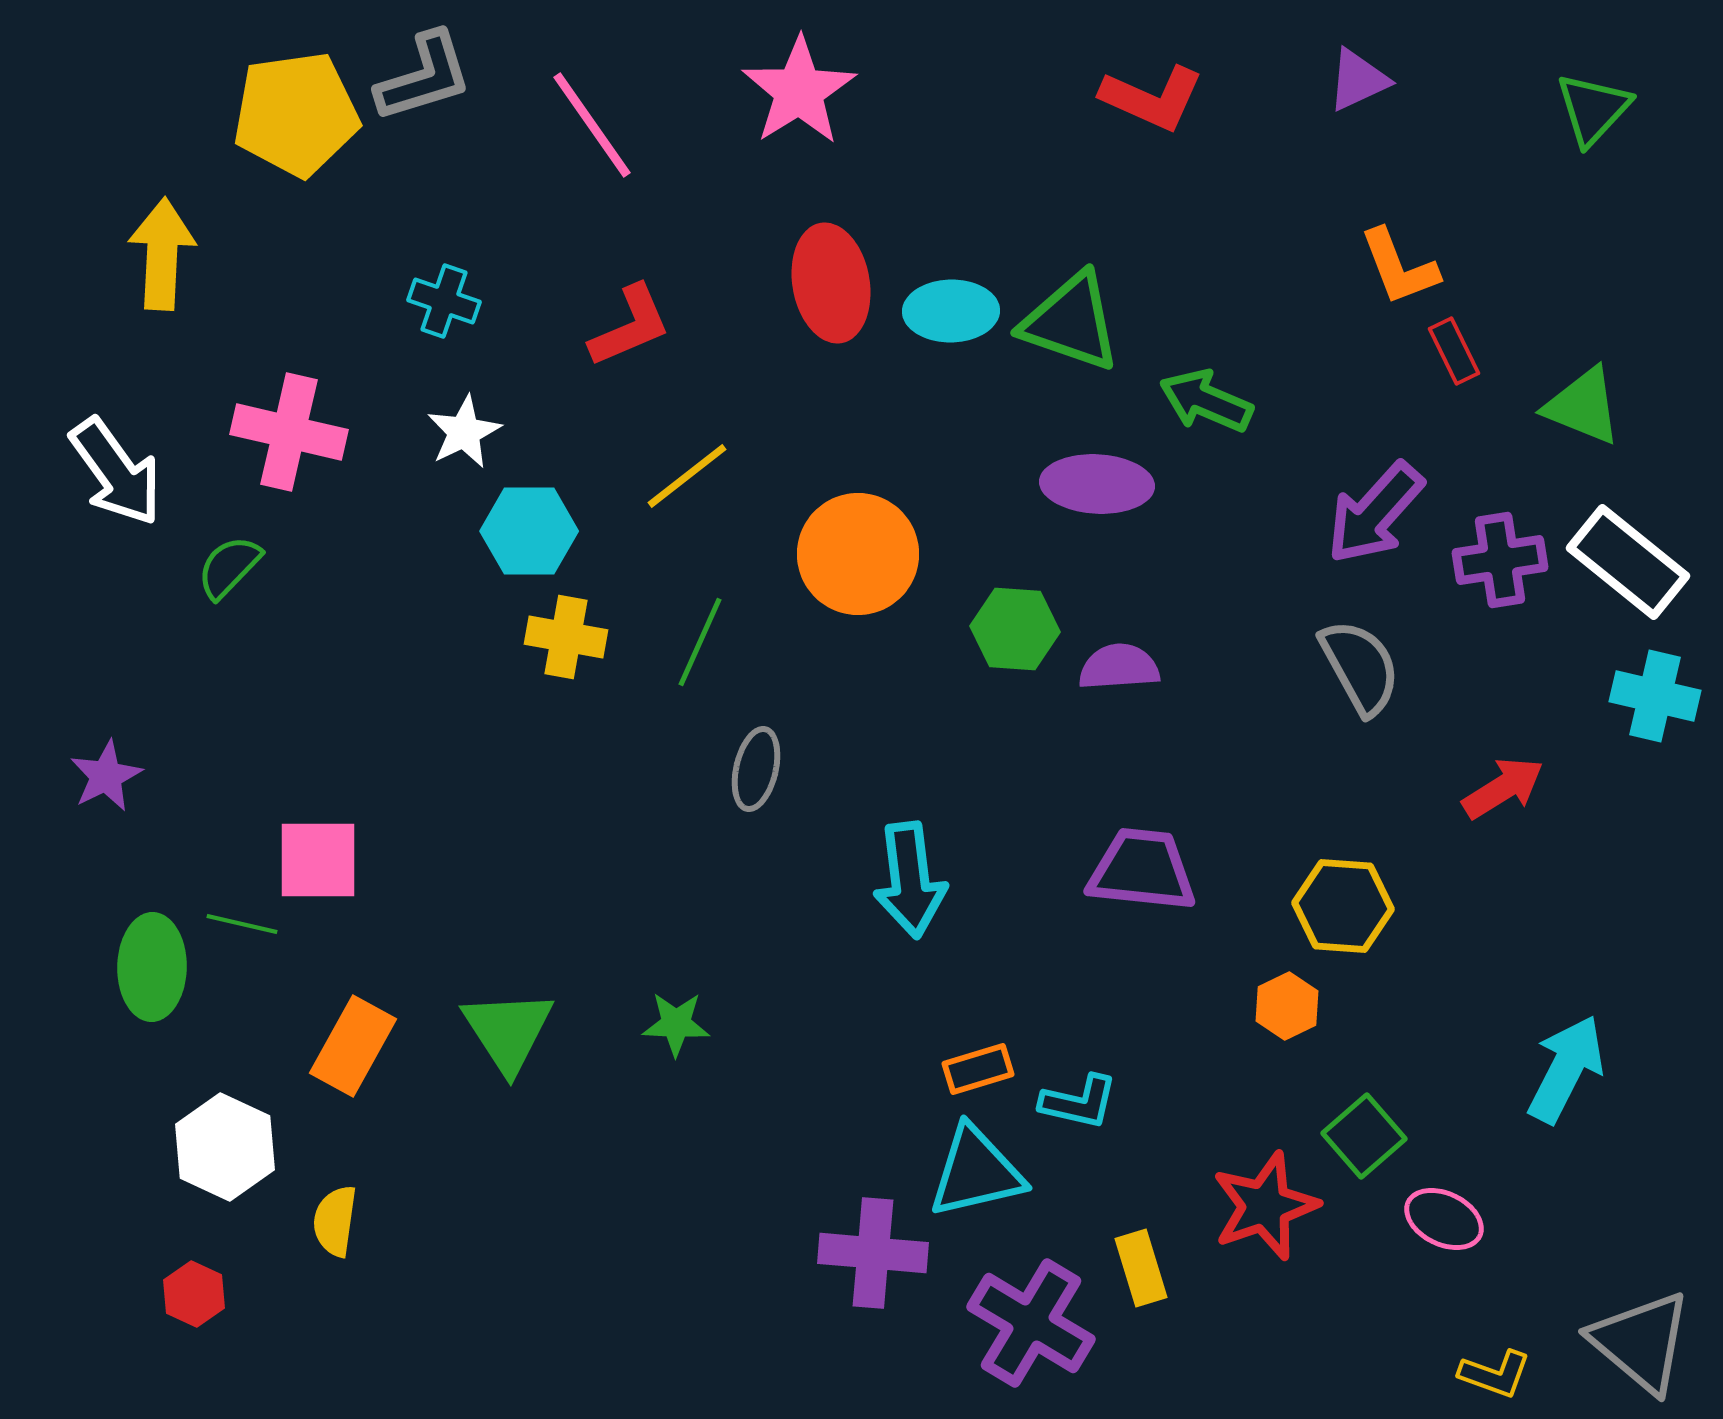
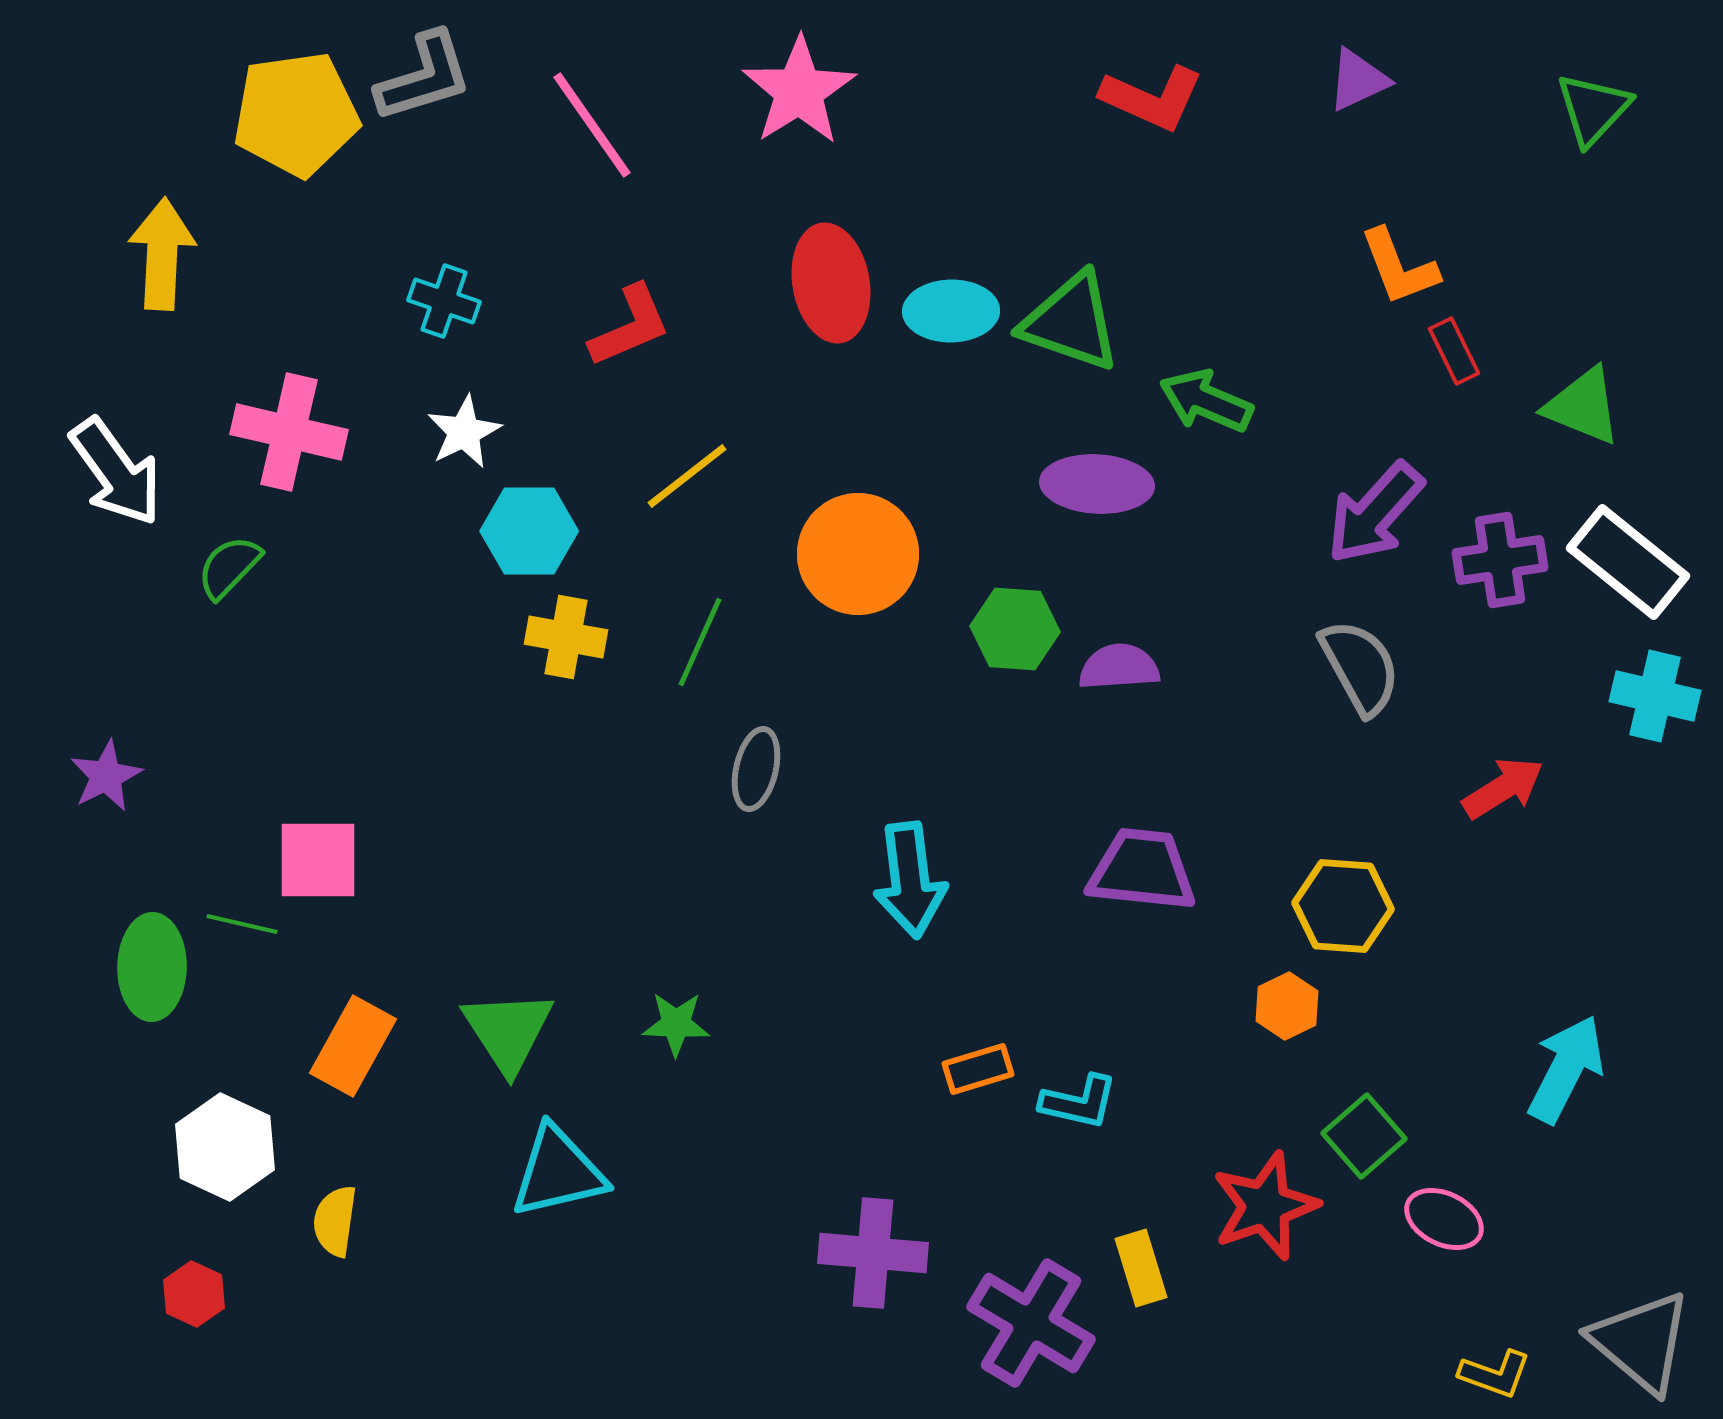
cyan triangle at (976, 1172): moved 418 px left
